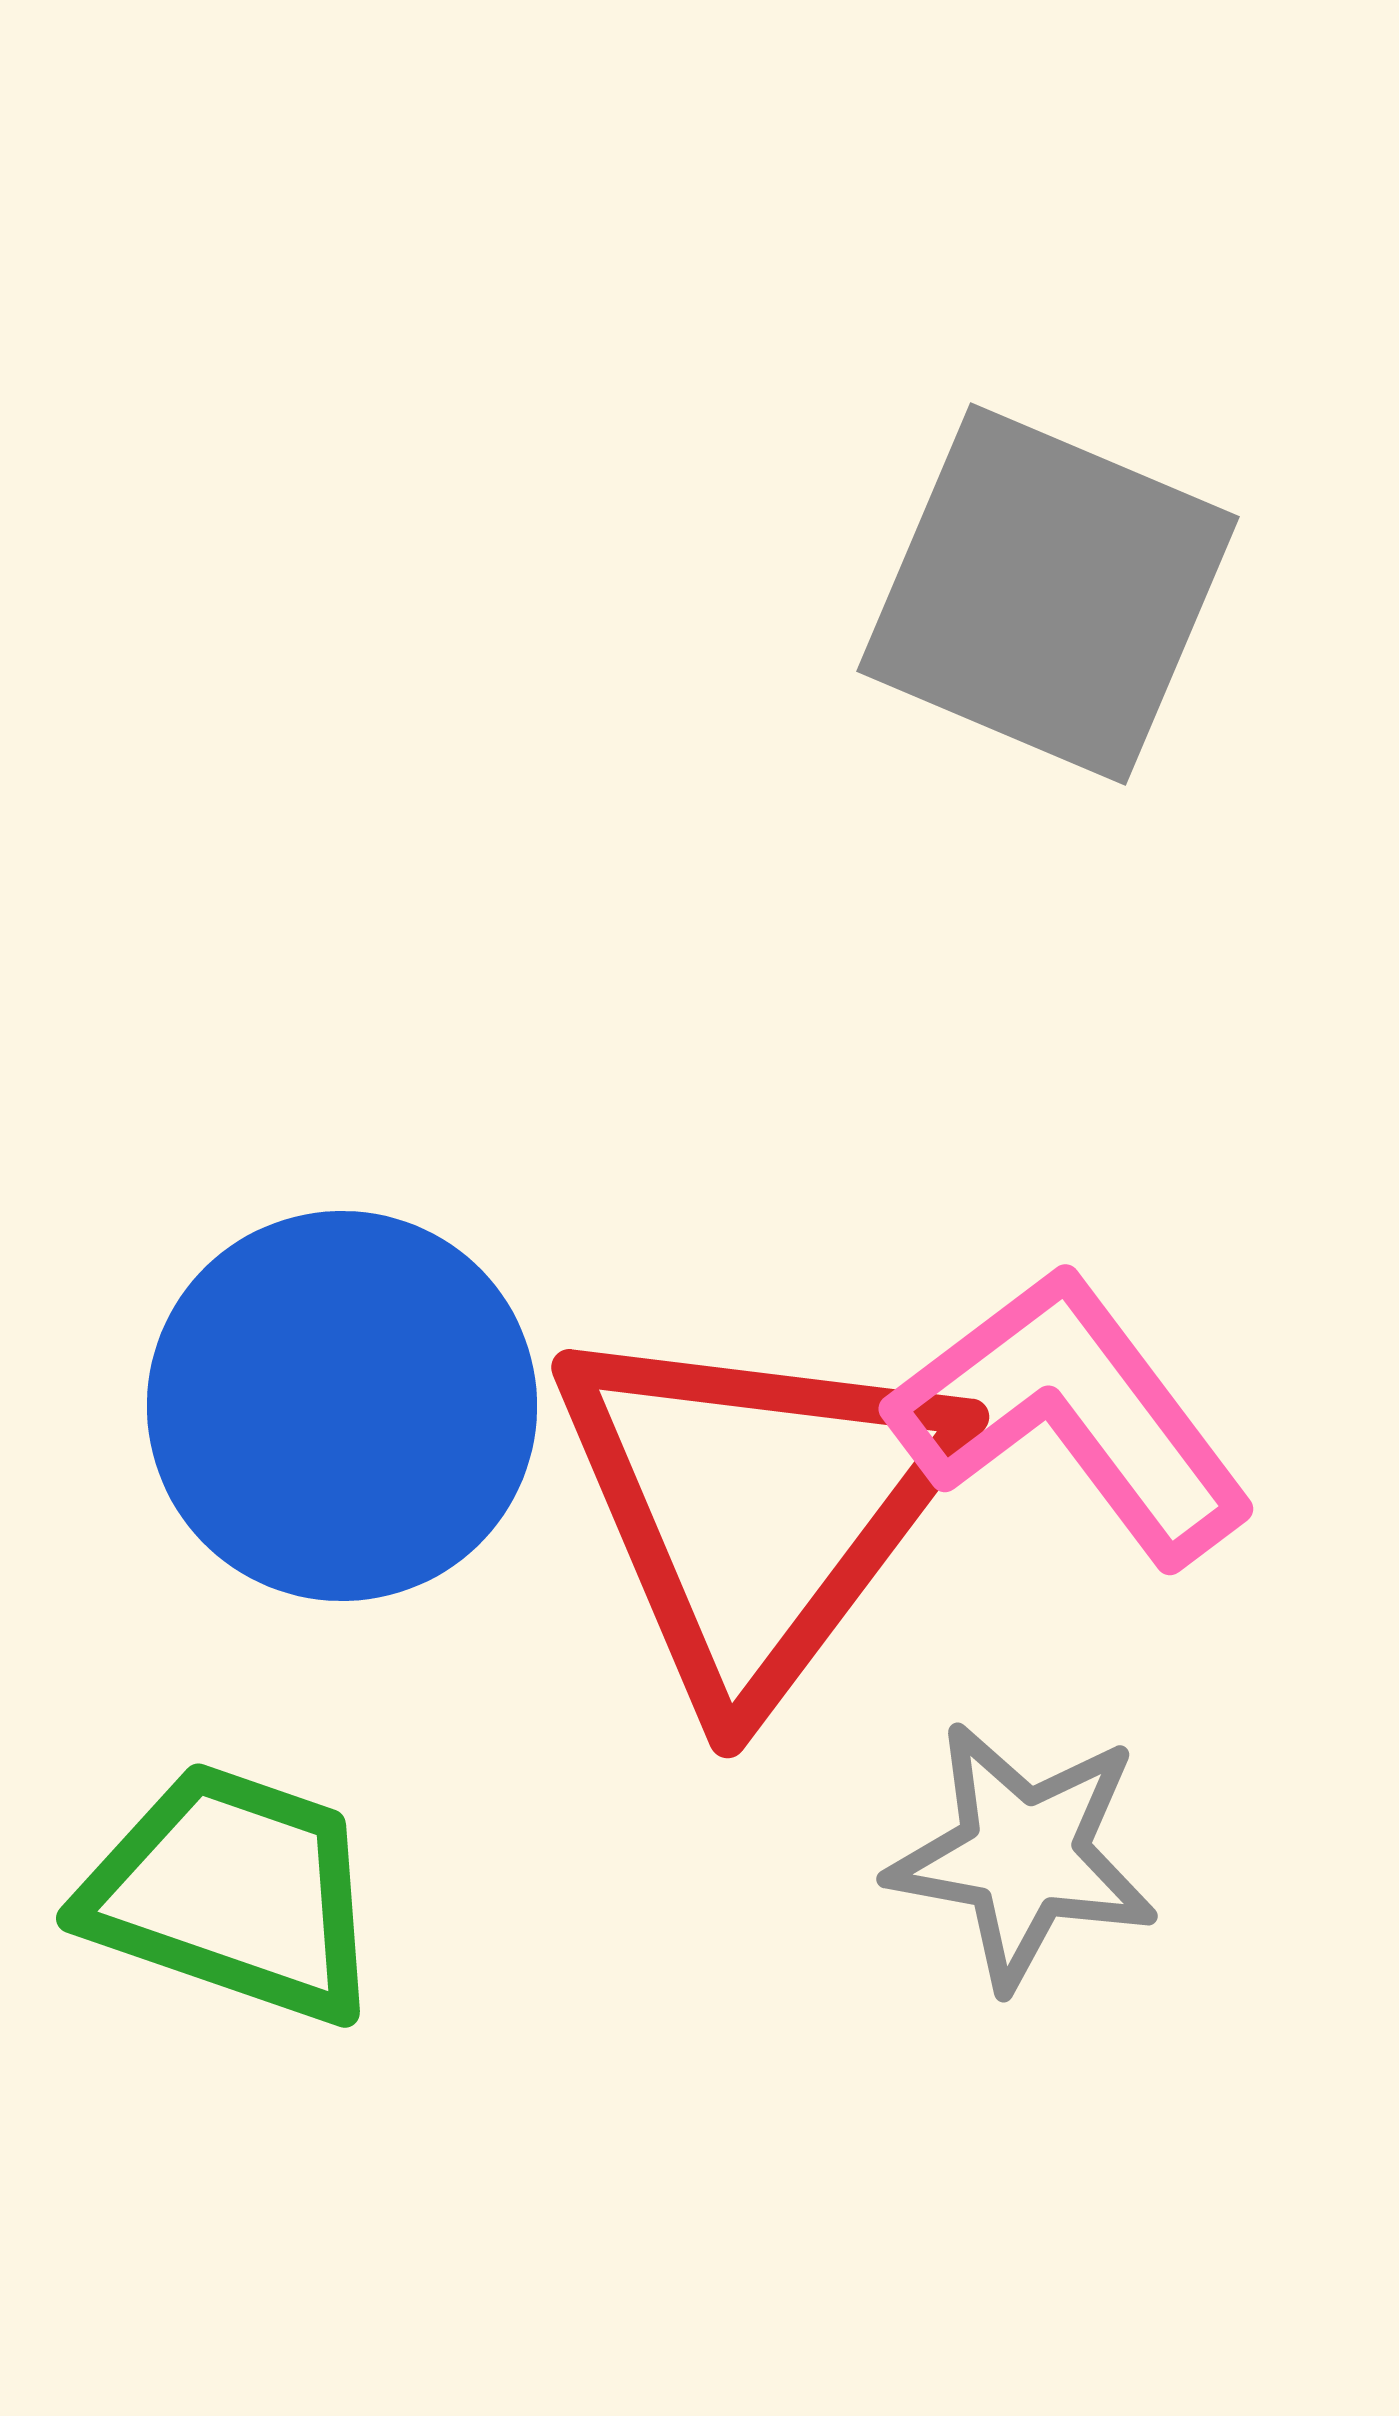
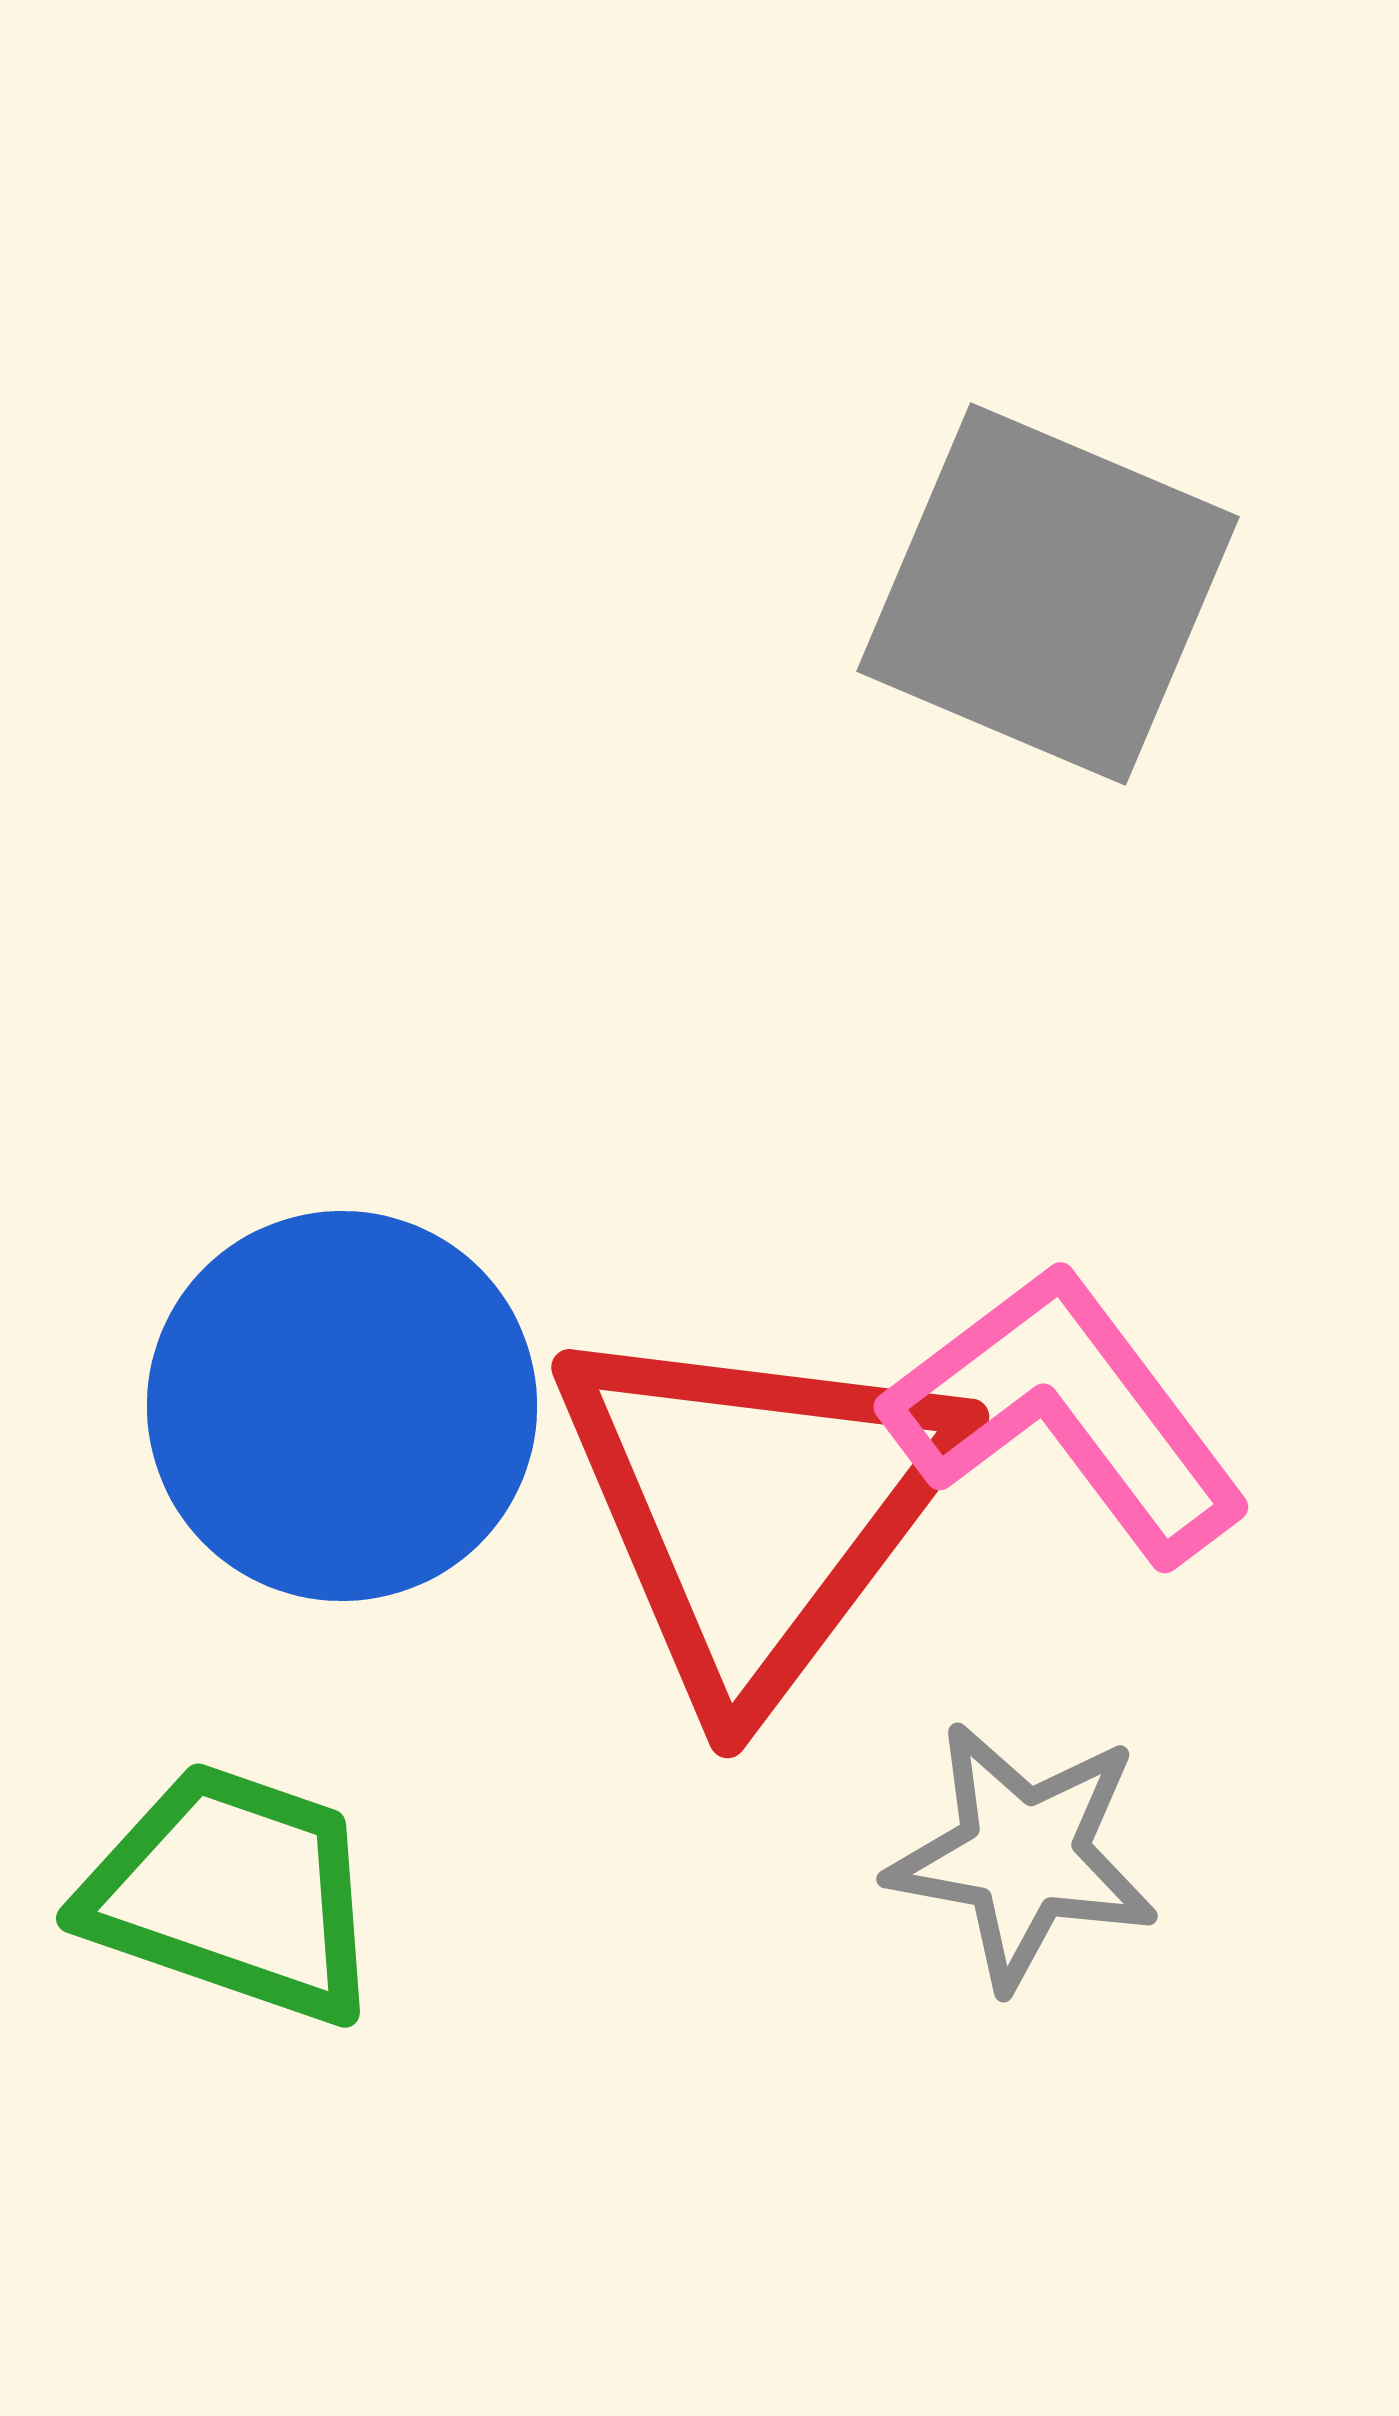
pink L-shape: moved 5 px left, 2 px up
